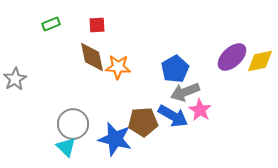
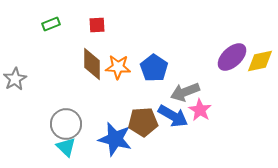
brown diamond: moved 7 px down; rotated 12 degrees clockwise
blue pentagon: moved 21 px left, 1 px up; rotated 8 degrees counterclockwise
gray circle: moved 7 px left
